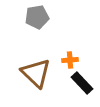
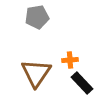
brown triangle: rotated 20 degrees clockwise
